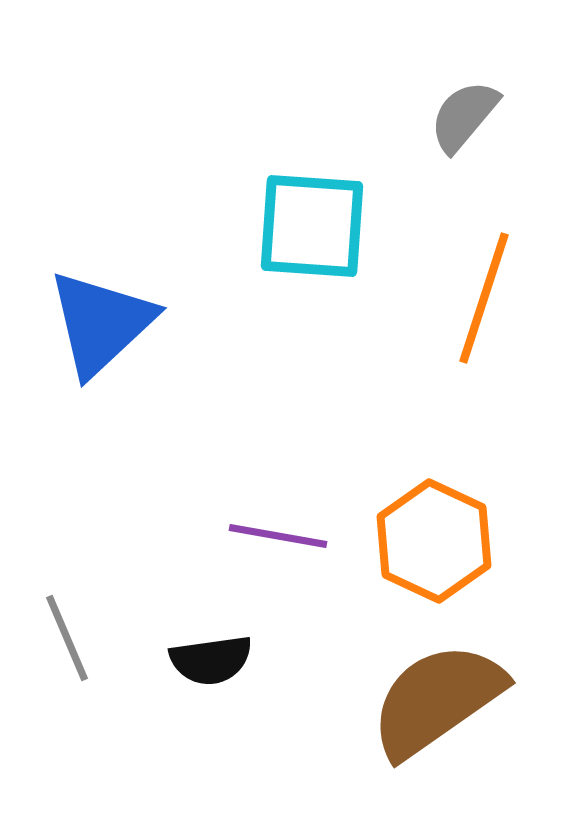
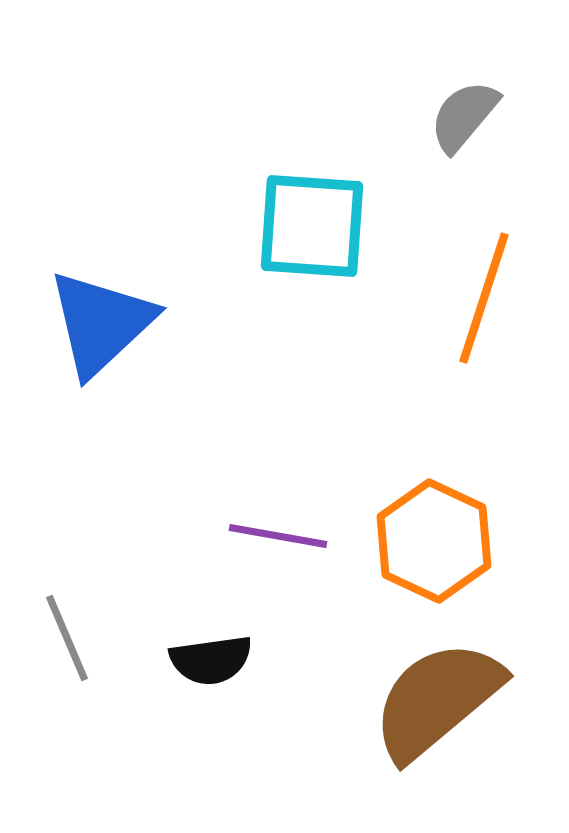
brown semicircle: rotated 5 degrees counterclockwise
